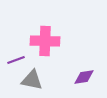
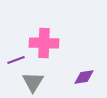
pink cross: moved 1 px left, 2 px down
gray triangle: moved 1 px right, 2 px down; rotated 50 degrees clockwise
